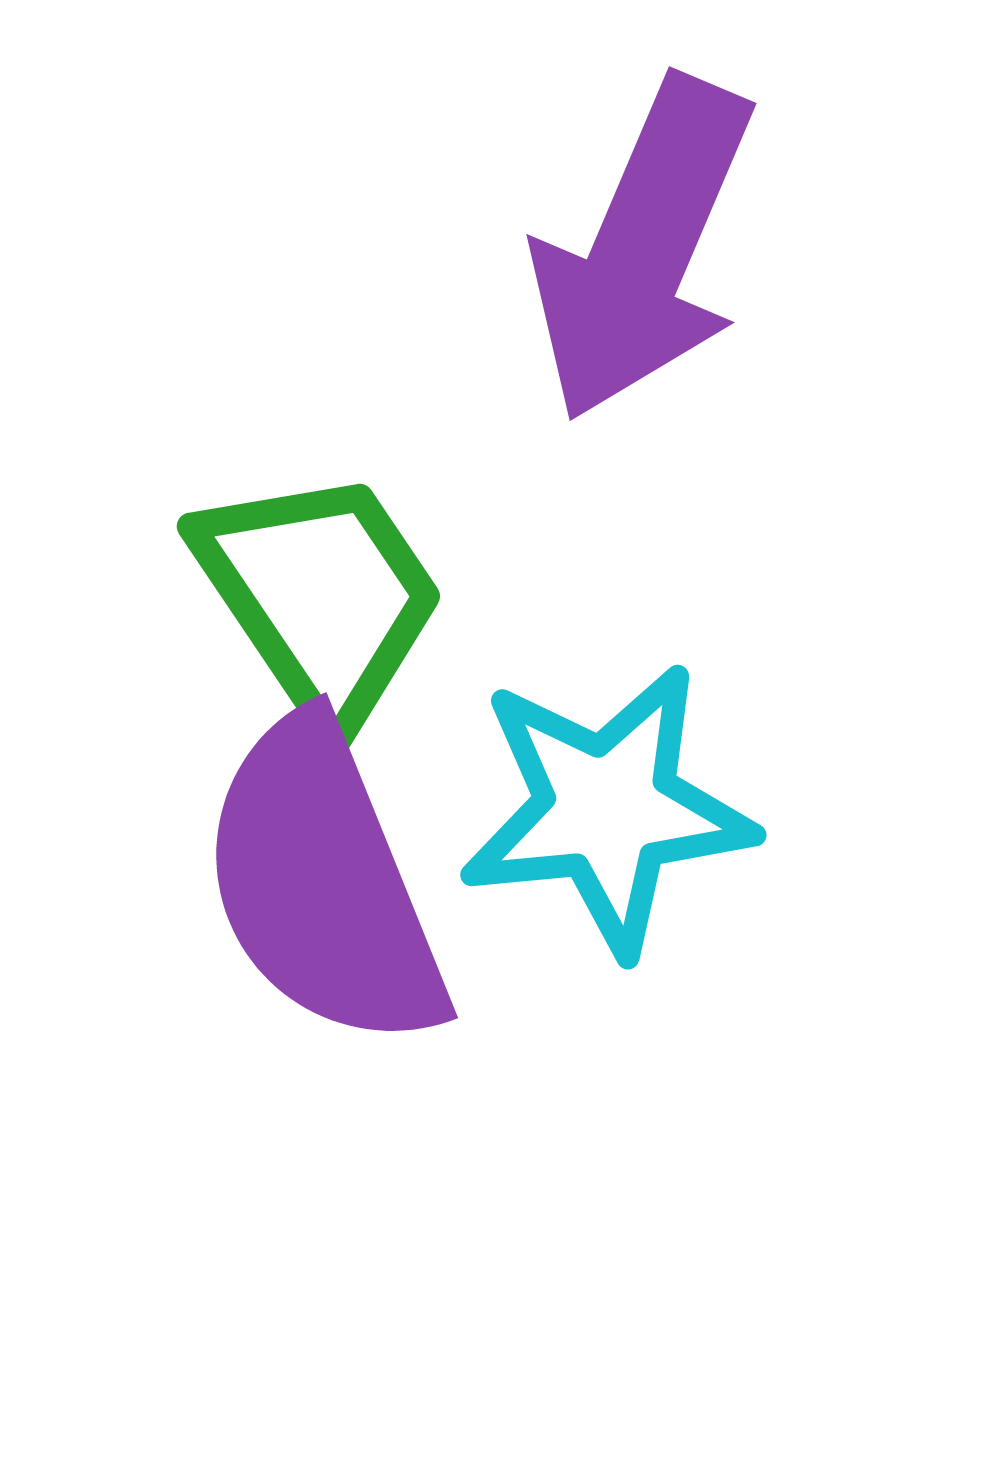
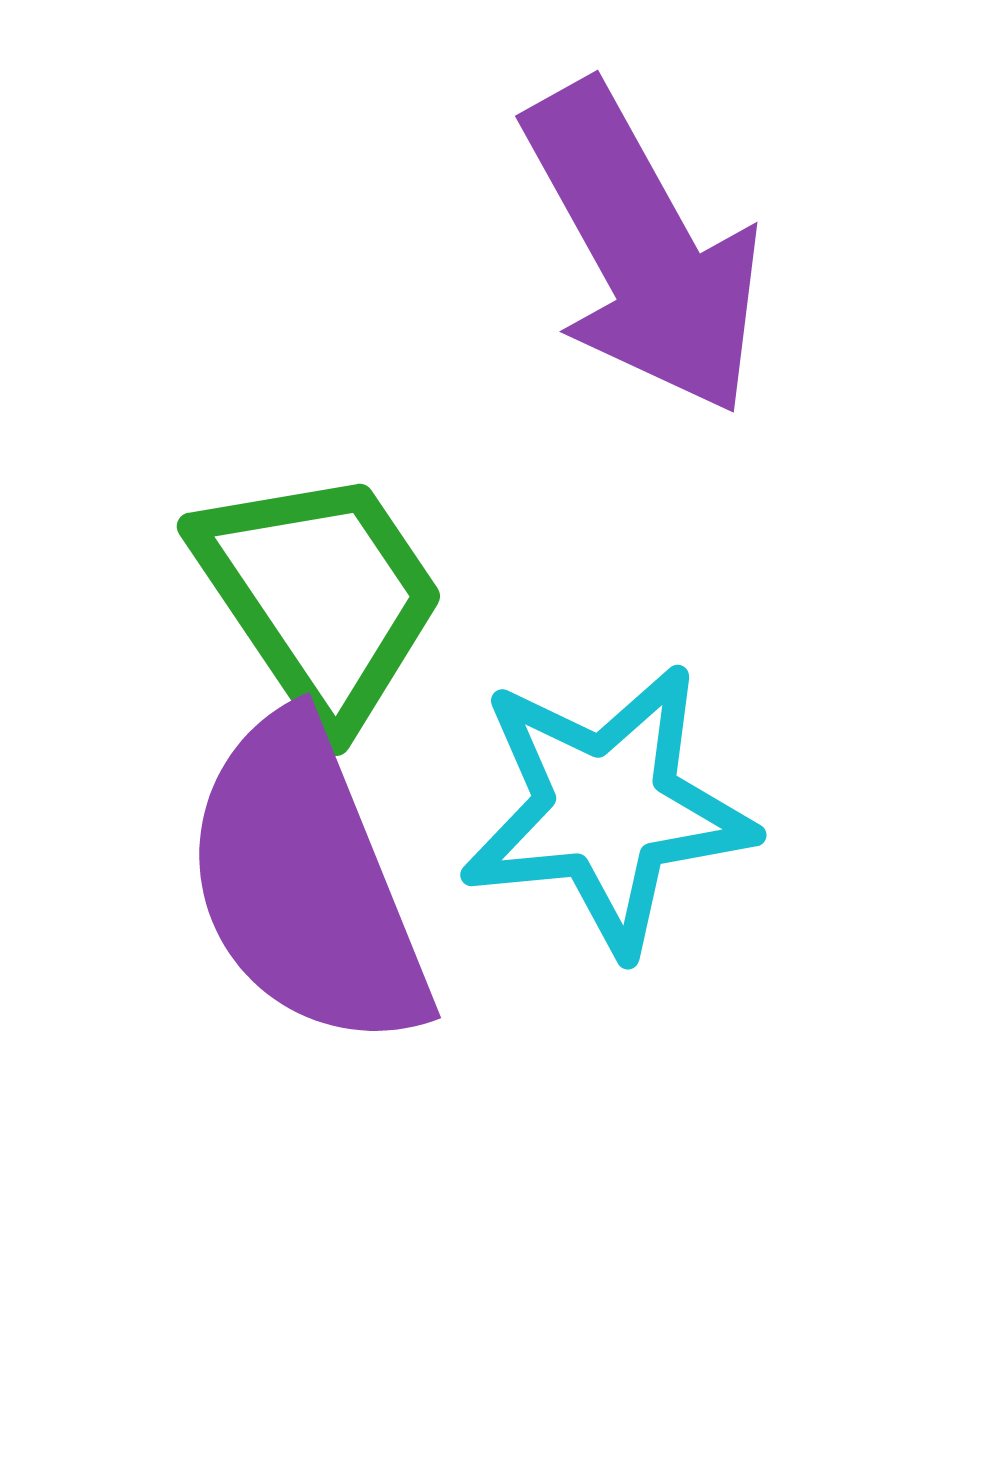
purple arrow: rotated 52 degrees counterclockwise
purple semicircle: moved 17 px left
